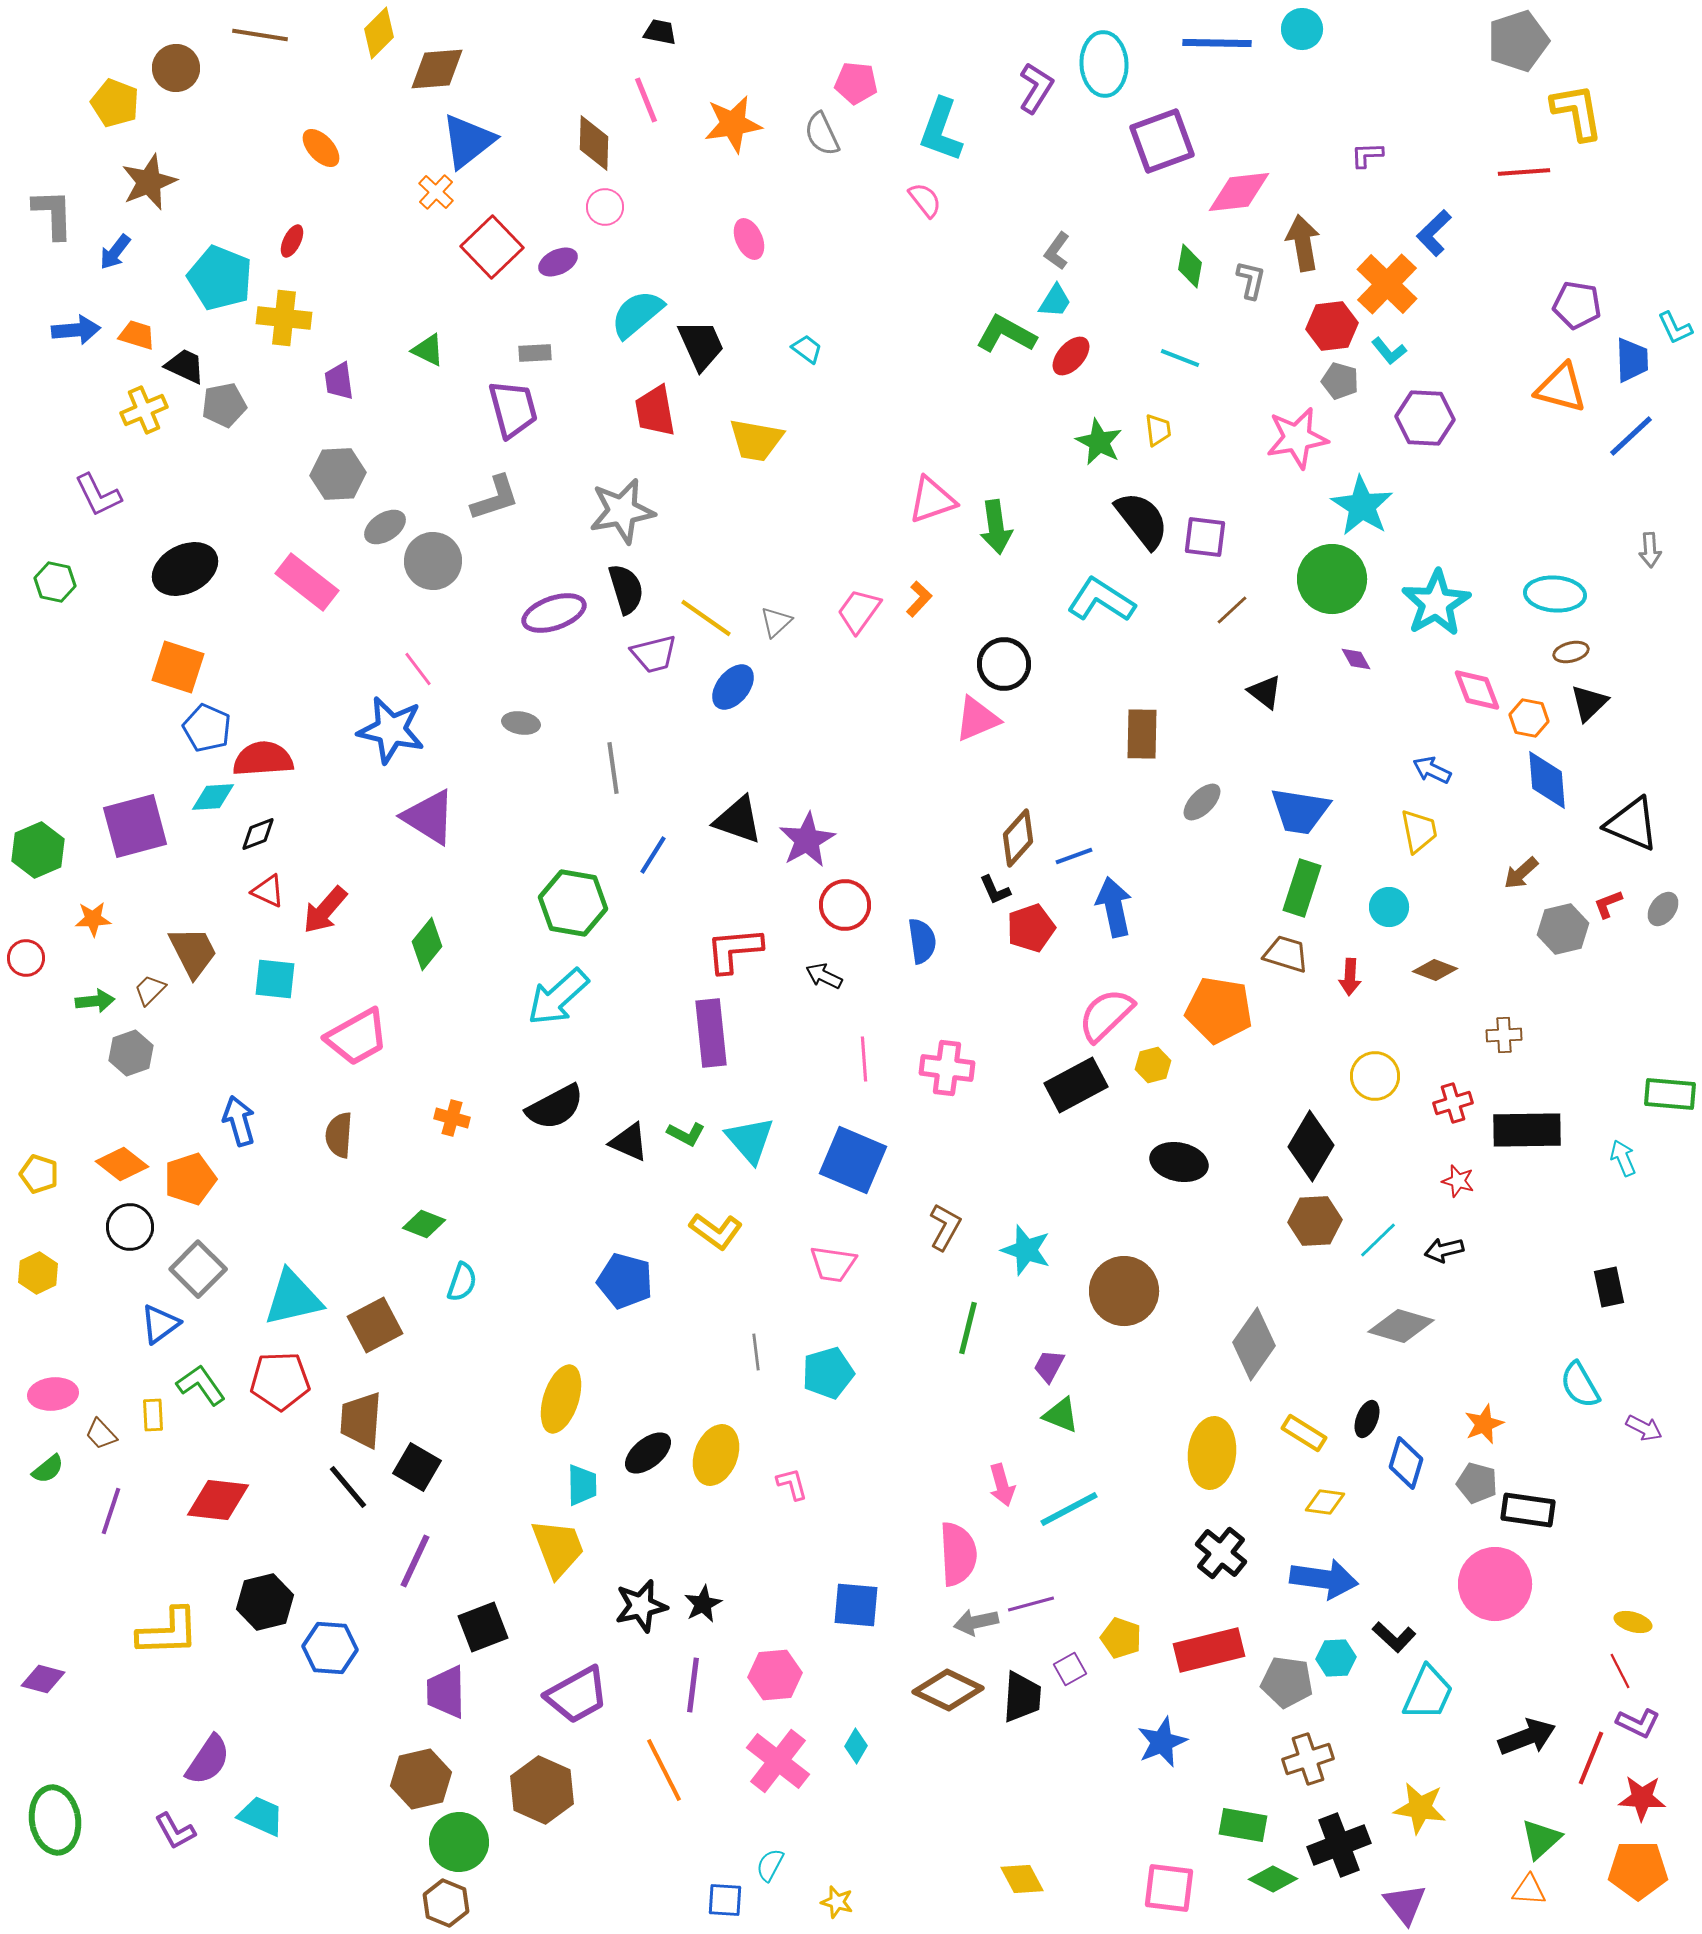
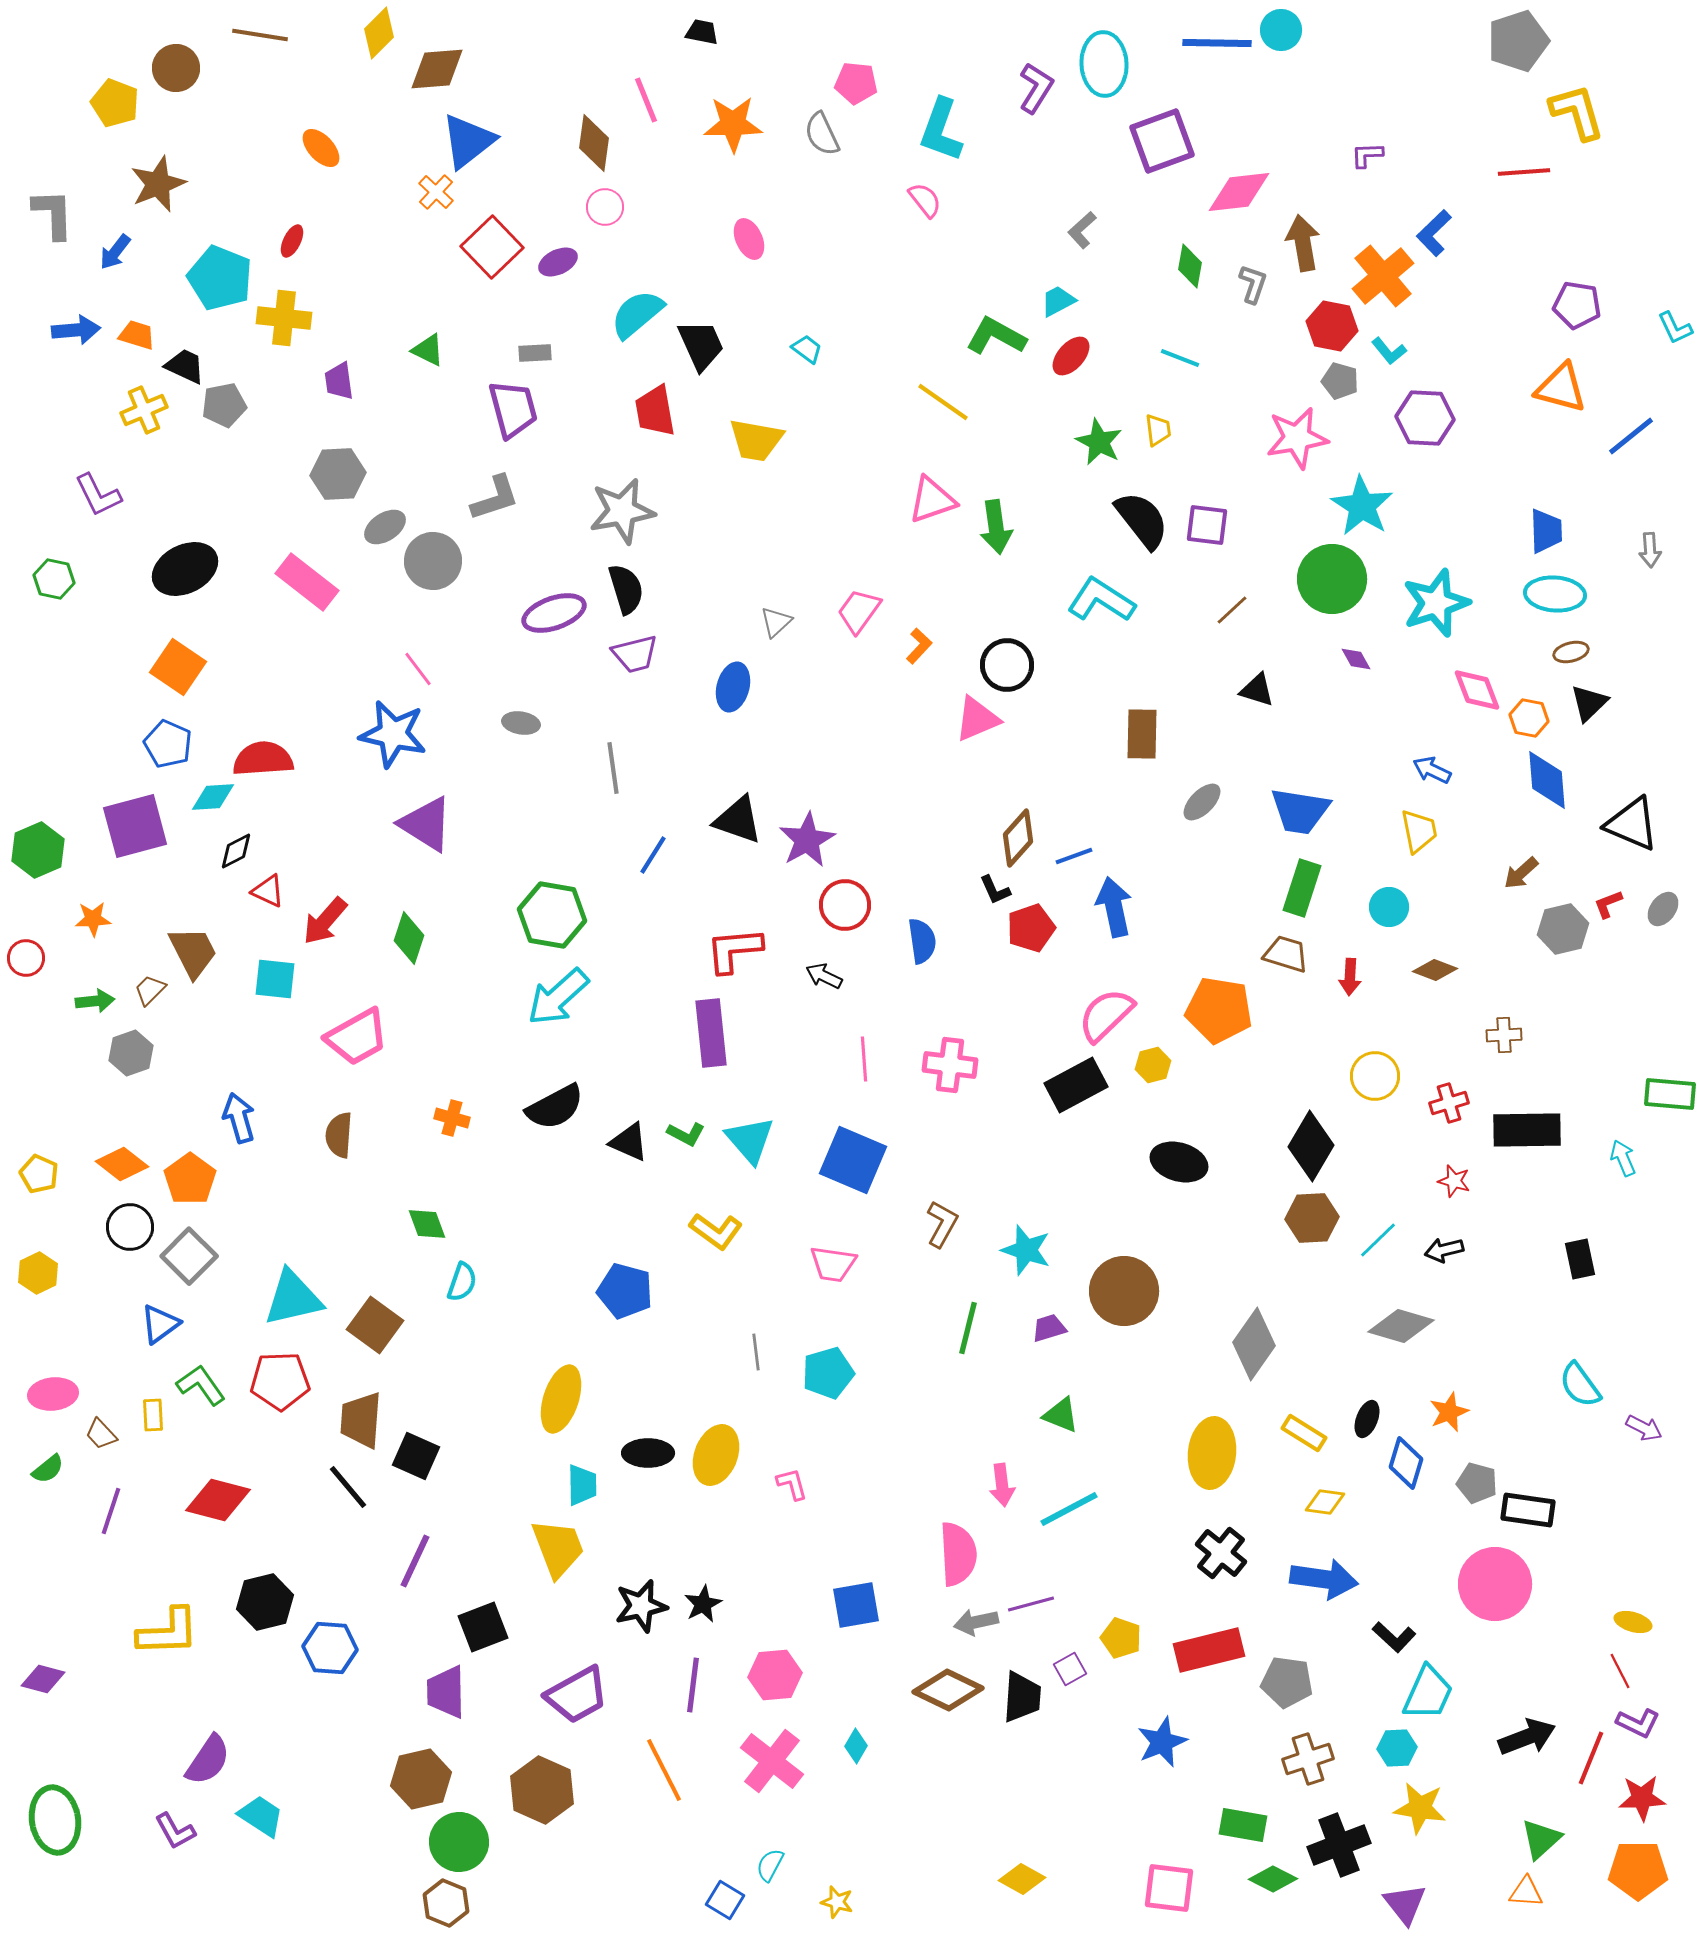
cyan circle at (1302, 29): moved 21 px left, 1 px down
black trapezoid at (660, 32): moved 42 px right
yellow L-shape at (1577, 112): rotated 6 degrees counterclockwise
orange star at (733, 124): rotated 8 degrees clockwise
brown diamond at (594, 143): rotated 6 degrees clockwise
brown star at (149, 182): moved 9 px right, 2 px down
gray L-shape at (1057, 251): moved 25 px right, 21 px up; rotated 12 degrees clockwise
gray L-shape at (1251, 280): moved 2 px right, 4 px down; rotated 6 degrees clockwise
orange cross at (1387, 284): moved 4 px left, 8 px up; rotated 6 degrees clockwise
cyan trapezoid at (1055, 301): moved 3 px right; rotated 150 degrees counterclockwise
red hexagon at (1332, 326): rotated 18 degrees clockwise
green L-shape at (1006, 334): moved 10 px left, 2 px down
blue trapezoid at (1632, 360): moved 86 px left, 171 px down
blue line at (1631, 436): rotated 4 degrees clockwise
purple square at (1205, 537): moved 2 px right, 12 px up
green hexagon at (55, 582): moved 1 px left, 3 px up
orange L-shape at (919, 599): moved 47 px down
cyan star at (1436, 603): rotated 12 degrees clockwise
yellow line at (706, 618): moved 237 px right, 216 px up
purple trapezoid at (654, 654): moved 19 px left
black circle at (1004, 664): moved 3 px right, 1 px down
orange square at (178, 667): rotated 16 degrees clockwise
blue ellipse at (733, 687): rotated 24 degrees counterclockwise
black triangle at (1265, 692): moved 8 px left, 2 px up; rotated 21 degrees counterclockwise
blue pentagon at (207, 728): moved 39 px left, 16 px down
blue star at (391, 730): moved 2 px right, 4 px down
purple triangle at (429, 817): moved 3 px left, 7 px down
black diamond at (258, 834): moved 22 px left, 17 px down; rotated 6 degrees counterclockwise
green hexagon at (573, 903): moved 21 px left, 12 px down
red arrow at (325, 910): moved 11 px down
green diamond at (427, 944): moved 18 px left, 6 px up; rotated 21 degrees counterclockwise
pink cross at (947, 1068): moved 3 px right, 3 px up
red cross at (1453, 1103): moved 4 px left
blue arrow at (239, 1121): moved 3 px up
black ellipse at (1179, 1162): rotated 4 degrees clockwise
yellow pentagon at (39, 1174): rotated 6 degrees clockwise
orange pentagon at (190, 1179): rotated 18 degrees counterclockwise
red star at (1458, 1181): moved 4 px left
brown hexagon at (1315, 1221): moved 3 px left, 3 px up
green diamond at (424, 1224): moved 3 px right; rotated 48 degrees clockwise
brown L-shape at (945, 1227): moved 3 px left, 3 px up
gray square at (198, 1269): moved 9 px left, 13 px up
blue pentagon at (625, 1281): moved 10 px down
black rectangle at (1609, 1287): moved 29 px left, 28 px up
brown square at (375, 1325): rotated 26 degrees counterclockwise
purple trapezoid at (1049, 1366): moved 38 px up; rotated 45 degrees clockwise
cyan semicircle at (1580, 1385): rotated 6 degrees counterclockwise
orange star at (1484, 1424): moved 35 px left, 12 px up
black ellipse at (648, 1453): rotated 39 degrees clockwise
black square at (417, 1467): moved 1 px left, 11 px up; rotated 6 degrees counterclockwise
pink arrow at (1002, 1485): rotated 9 degrees clockwise
red diamond at (218, 1500): rotated 8 degrees clockwise
blue square at (856, 1605): rotated 15 degrees counterclockwise
cyan hexagon at (1336, 1658): moved 61 px right, 90 px down
pink cross at (778, 1761): moved 6 px left
red star at (1642, 1798): rotated 6 degrees counterclockwise
cyan trapezoid at (261, 1816): rotated 9 degrees clockwise
yellow diamond at (1022, 1879): rotated 33 degrees counterclockwise
orange triangle at (1529, 1890): moved 3 px left, 2 px down
blue square at (725, 1900): rotated 27 degrees clockwise
